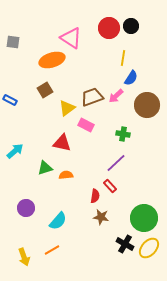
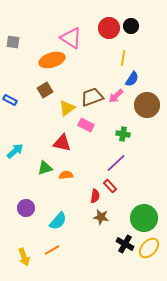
blue semicircle: moved 1 px right, 1 px down
